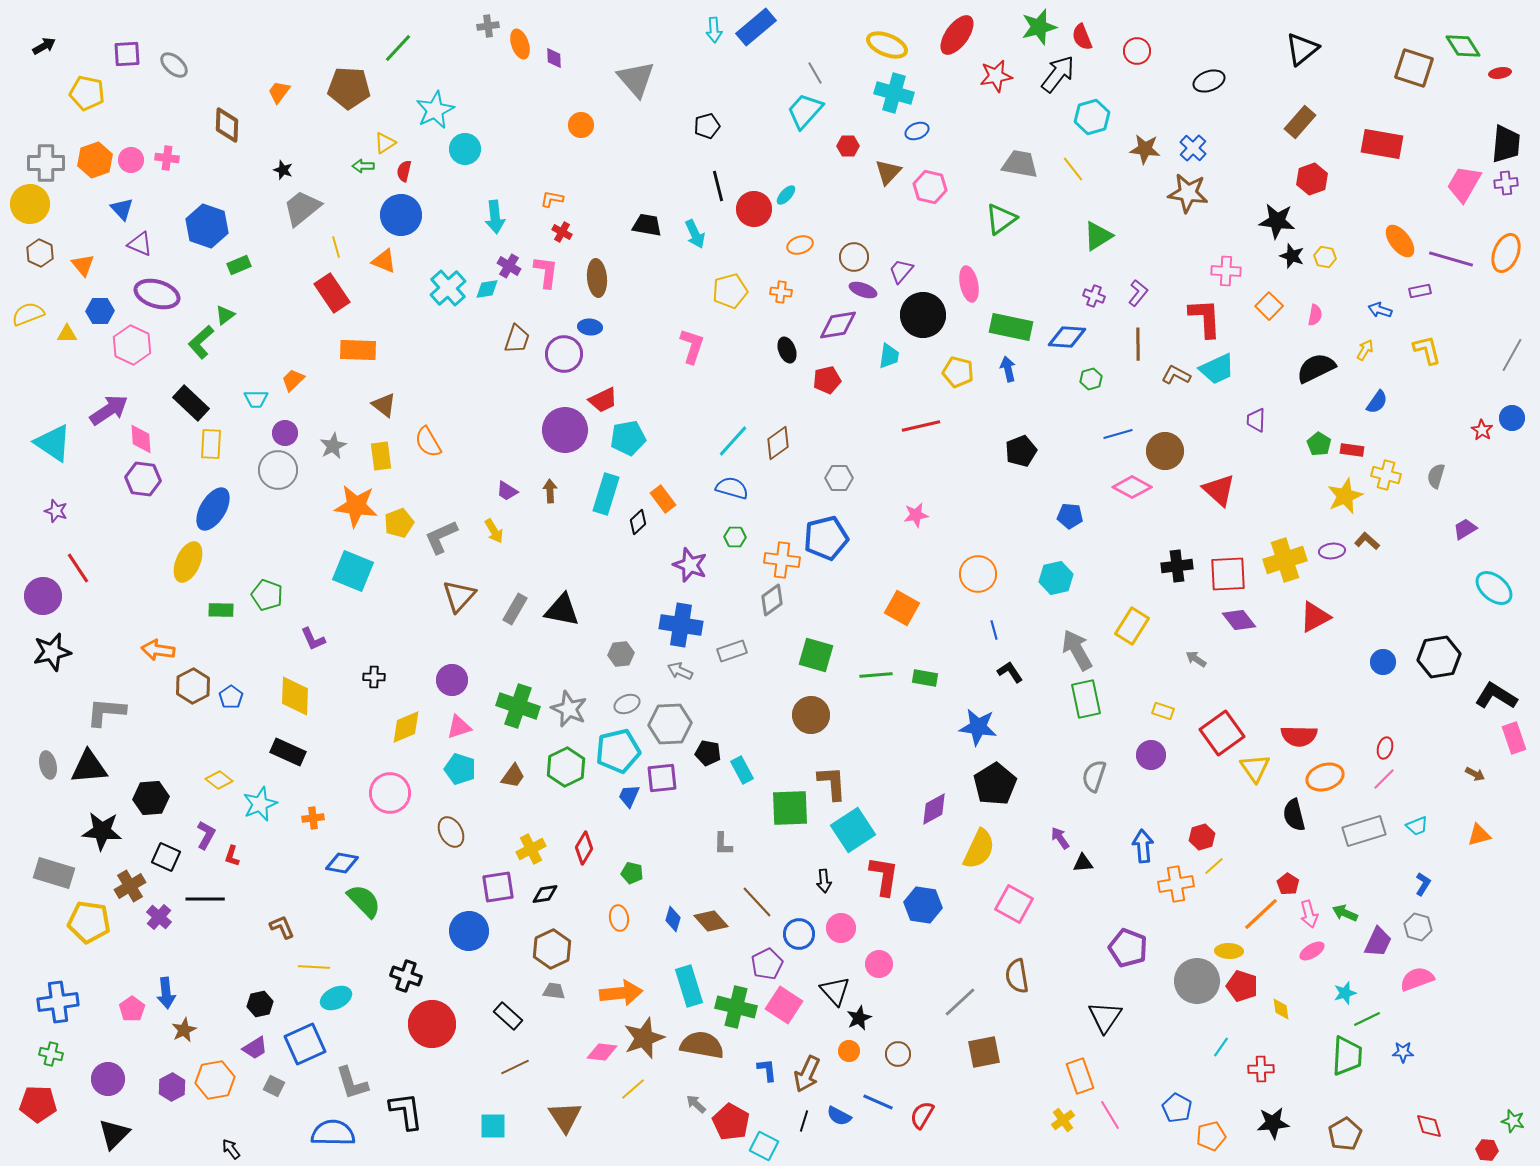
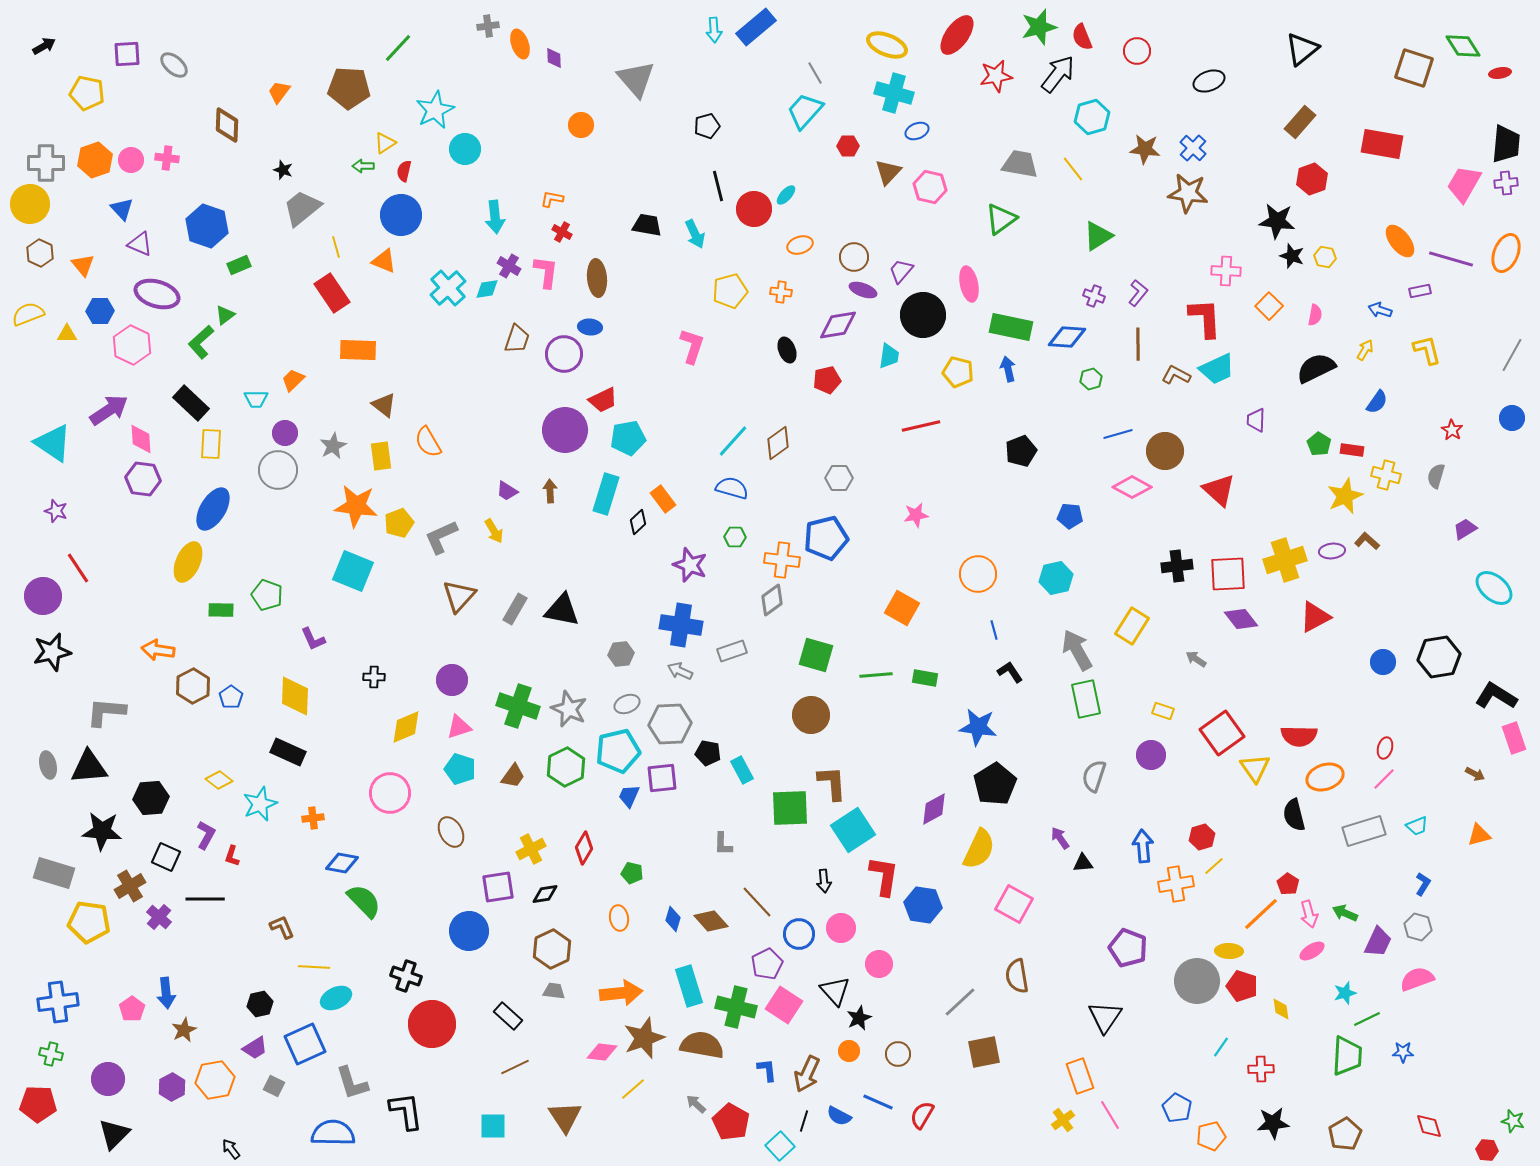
red star at (1482, 430): moved 30 px left
purple diamond at (1239, 620): moved 2 px right, 1 px up
cyan square at (764, 1146): moved 16 px right; rotated 20 degrees clockwise
